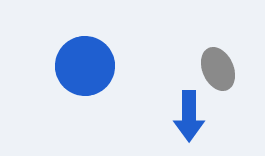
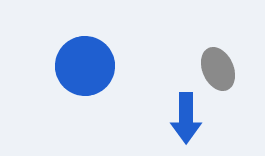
blue arrow: moved 3 px left, 2 px down
